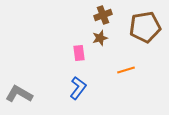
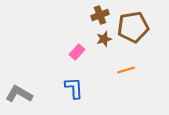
brown cross: moved 3 px left
brown pentagon: moved 12 px left
brown star: moved 4 px right, 1 px down
pink rectangle: moved 2 px left, 1 px up; rotated 49 degrees clockwise
blue L-shape: moved 4 px left; rotated 40 degrees counterclockwise
